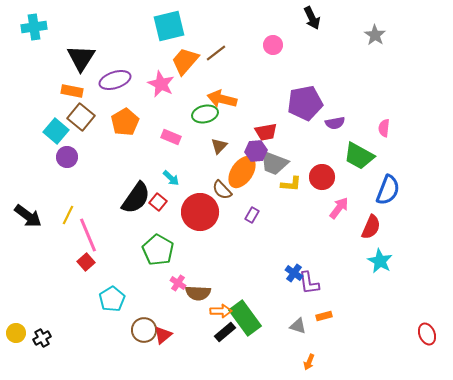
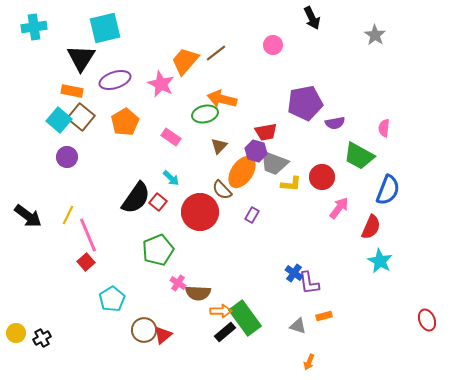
cyan square at (169, 26): moved 64 px left, 2 px down
cyan square at (56, 131): moved 3 px right, 11 px up
pink rectangle at (171, 137): rotated 12 degrees clockwise
purple hexagon at (256, 151): rotated 20 degrees clockwise
green pentagon at (158, 250): rotated 20 degrees clockwise
red ellipse at (427, 334): moved 14 px up
